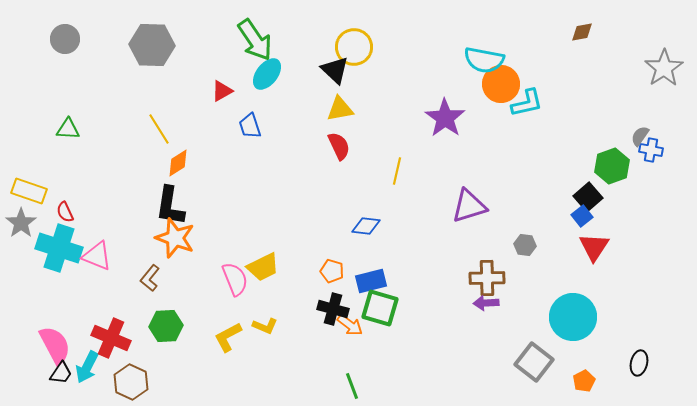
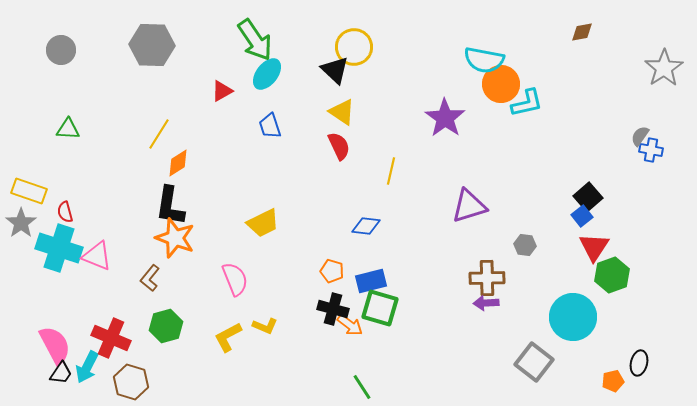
gray circle at (65, 39): moved 4 px left, 11 px down
yellow triangle at (340, 109): moved 2 px right, 3 px down; rotated 44 degrees clockwise
blue trapezoid at (250, 126): moved 20 px right
yellow line at (159, 129): moved 5 px down; rotated 64 degrees clockwise
green hexagon at (612, 166): moved 109 px down
yellow line at (397, 171): moved 6 px left
red semicircle at (65, 212): rotated 10 degrees clockwise
yellow trapezoid at (263, 267): moved 44 px up
green hexagon at (166, 326): rotated 12 degrees counterclockwise
orange pentagon at (584, 381): moved 29 px right; rotated 15 degrees clockwise
brown hexagon at (131, 382): rotated 8 degrees counterclockwise
green line at (352, 386): moved 10 px right, 1 px down; rotated 12 degrees counterclockwise
